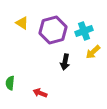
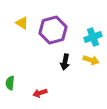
cyan cross: moved 9 px right, 6 px down
yellow arrow: moved 2 px left, 8 px down; rotated 119 degrees counterclockwise
red arrow: rotated 40 degrees counterclockwise
